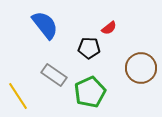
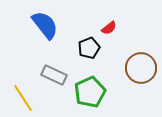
black pentagon: rotated 25 degrees counterclockwise
gray rectangle: rotated 10 degrees counterclockwise
yellow line: moved 5 px right, 2 px down
